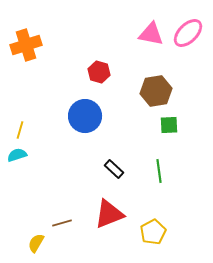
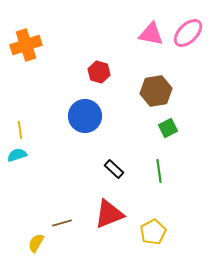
green square: moved 1 px left, 3 px down; rotated 24 degrees counterclockwise
yellow line: rotated 24 degrees counterclockwise
